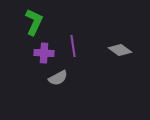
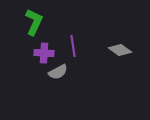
gray semicircle: moved 6 px up
